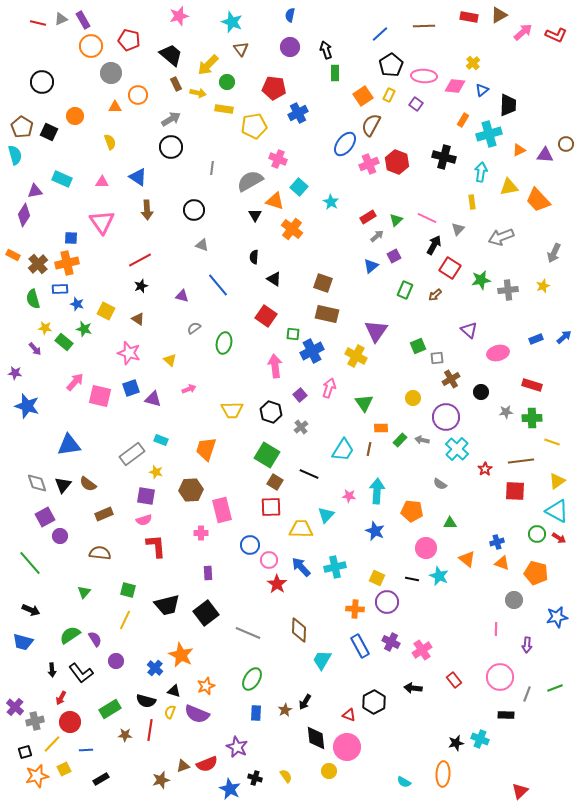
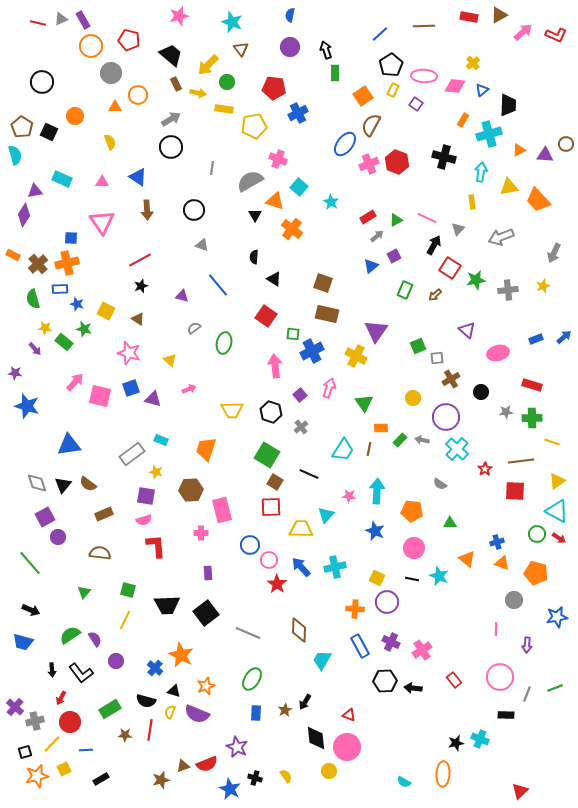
yellow rectangle at (389, 95): moved 4 px right, 5 px up
green triangle at (396, 220): rotated 16 degrees clockwise
green star at (481, 280): moved 5 px left
purple triangle at (469, 330): moved 2 px left
purple circle at (60, 536): moved 2 px left, 1 px down
pink circle at (426, 548): moved 12 px left
black trapezoid at (167, 605): rotated 12 degrees clockwise
black hexagon at (374, 702): moved 11 px right, 21 px up; rotated 25 degrees clockwise
